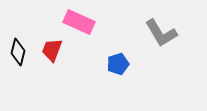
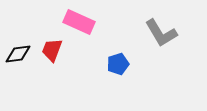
black diamond: moved 2 px down; rotated 68 degrees clockwise
